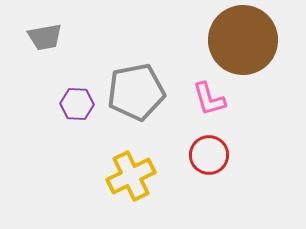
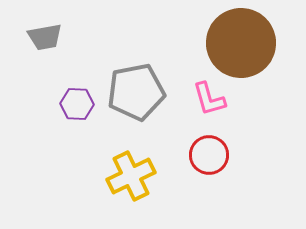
brown circle: moved 2 px left, 3 px down
